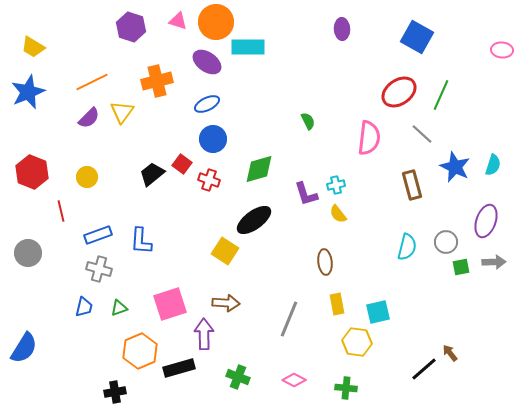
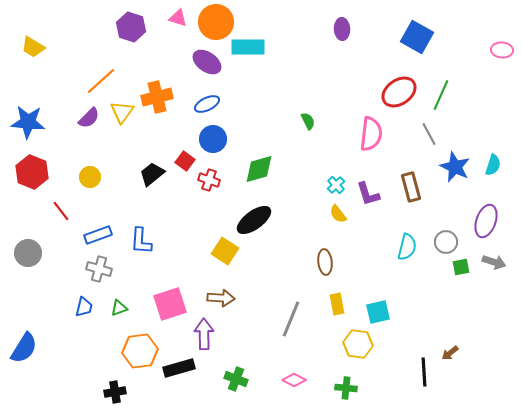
pink triangle at (178, 21): moved 3 px up
orange cross at (157, 81): moved 16 px down
orange line at (92, 82): moved 9 px right, 1 px up; rotated 16 degrees counterclockwise
blue star at (28, 92): moved 30 px down; rotated 28 degrees clockwise
gray line at (422, 134): moved 7 px right; rotated 20 degrees clockwise
pink semicircle at (369, 138): moved 2 px right, 4 px up
red square at (182, 164): moved 3 px right, 3 px up
yellow circle at (87, 177): moved 3 px right
cyan cross at (336, 185): rotated 30 degrees counterclockwise
brown rectangle at (412, 185): moved 1 px left, 2 px down
purple L-shape at (306, 194): moved 62 px right
red line at (61, 211): rotated 25 degrees counterclockwise
gray arrow at (494, 262): rotated 20 degrees clockwise
brown arrow at (226, 303): moved 5 px left, 5 px up
gray line at (289, 319): moved 2 px right
yellow hexagon at (357, 342): moved 1 px right, 2 px down
orange hexagon at (140, 351): rotated 16 degrees clockwise
brown arrow at (450, 353): rotated 90 degrees counterclockwise
black line at (424, 369): moved 3 px down; rotated 52 degrees counterclockwise
green cross at (238, 377): moved 2 px left, 2 px down
